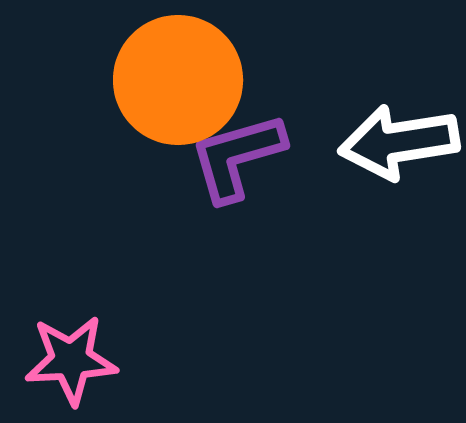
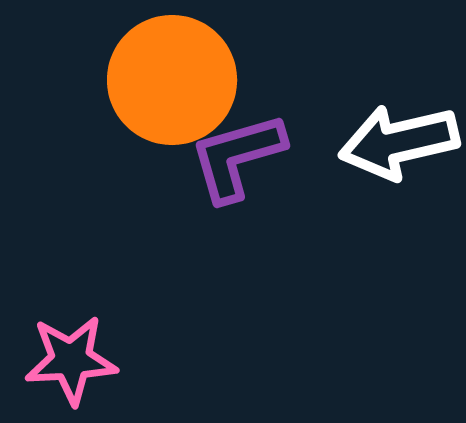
orange circle: moved 6 px left
white arrow: rotated 4 degrees counterclockwise
